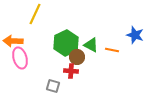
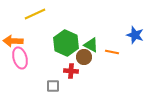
yellow line: rotated 40 degrees clockwise
green hexagon: rotated 10 degrees counterclockwise
orange line: moved 2 px down
brown circle: moved 7 px right
gray square: rotated 16 degrees counterclockwise
